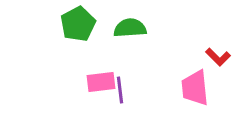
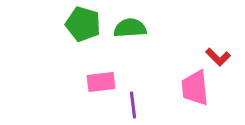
green pentagon: moved 5 px right; rotated 28 degrees counterclockwise
purple line: moved 13 px right, 15 px down
